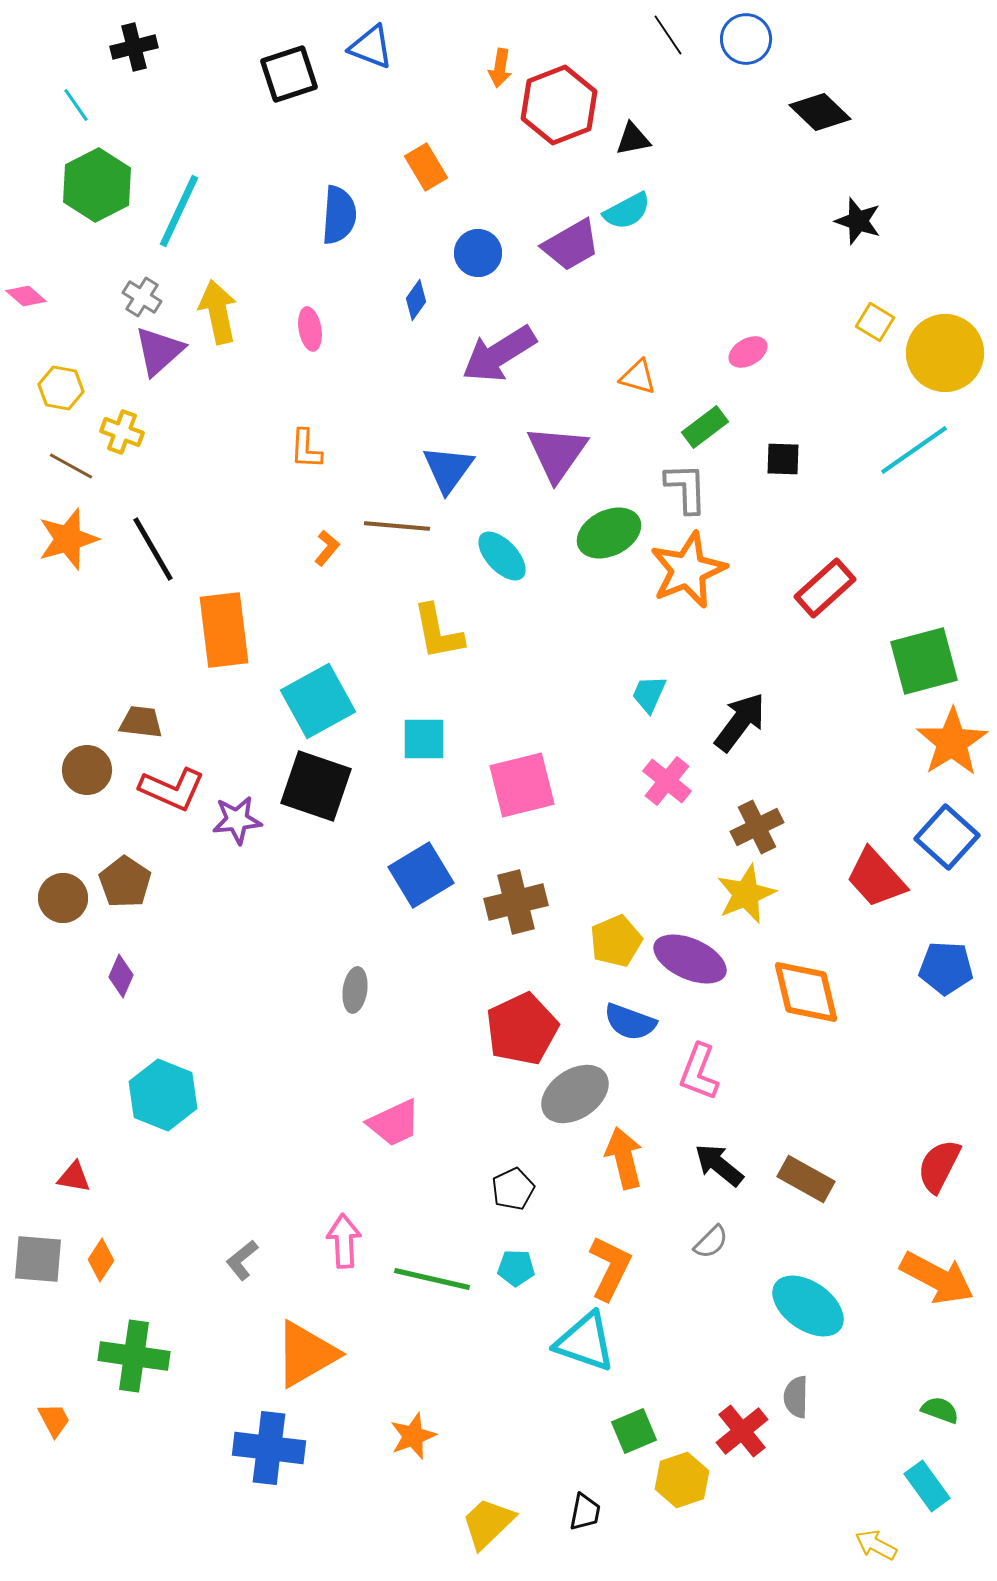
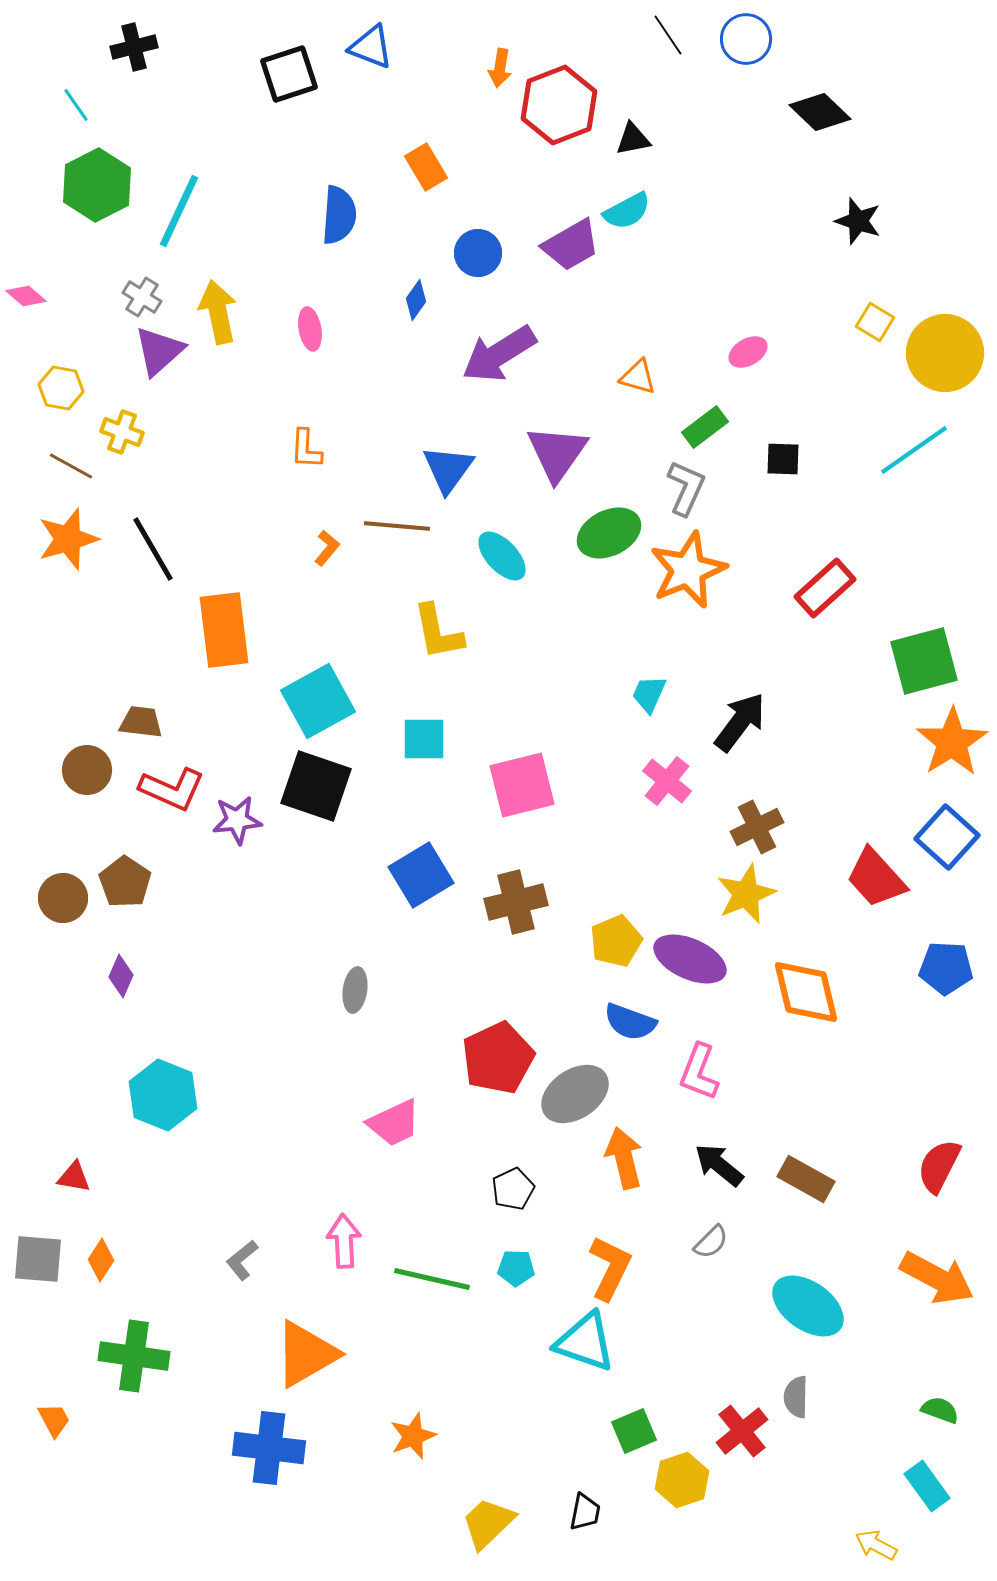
gray L-shape at (686, 488): rotated 26 degrees clockwise
red pentagon at (522, 1029): moved 24 px left, 29 px down
